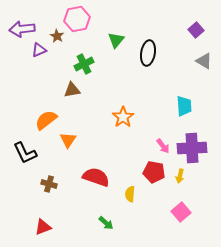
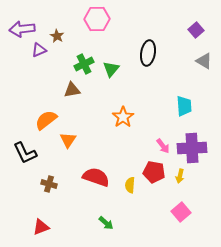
pink hexagon: moved 20 px right; rotated 10 degrees clockwise
green triangle: moved 5 px left, 29 px down
yellow semicircle: moved 9 px up
red triangle: moved 2 px left
